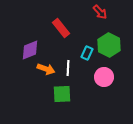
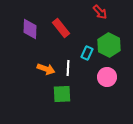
purple diamond: moved 21 px up; rotated 65 degrees counterclockwise
pink circle: moved 3 px right
